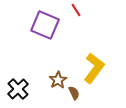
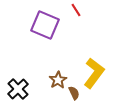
yellow L-shape: moved 5 px down
